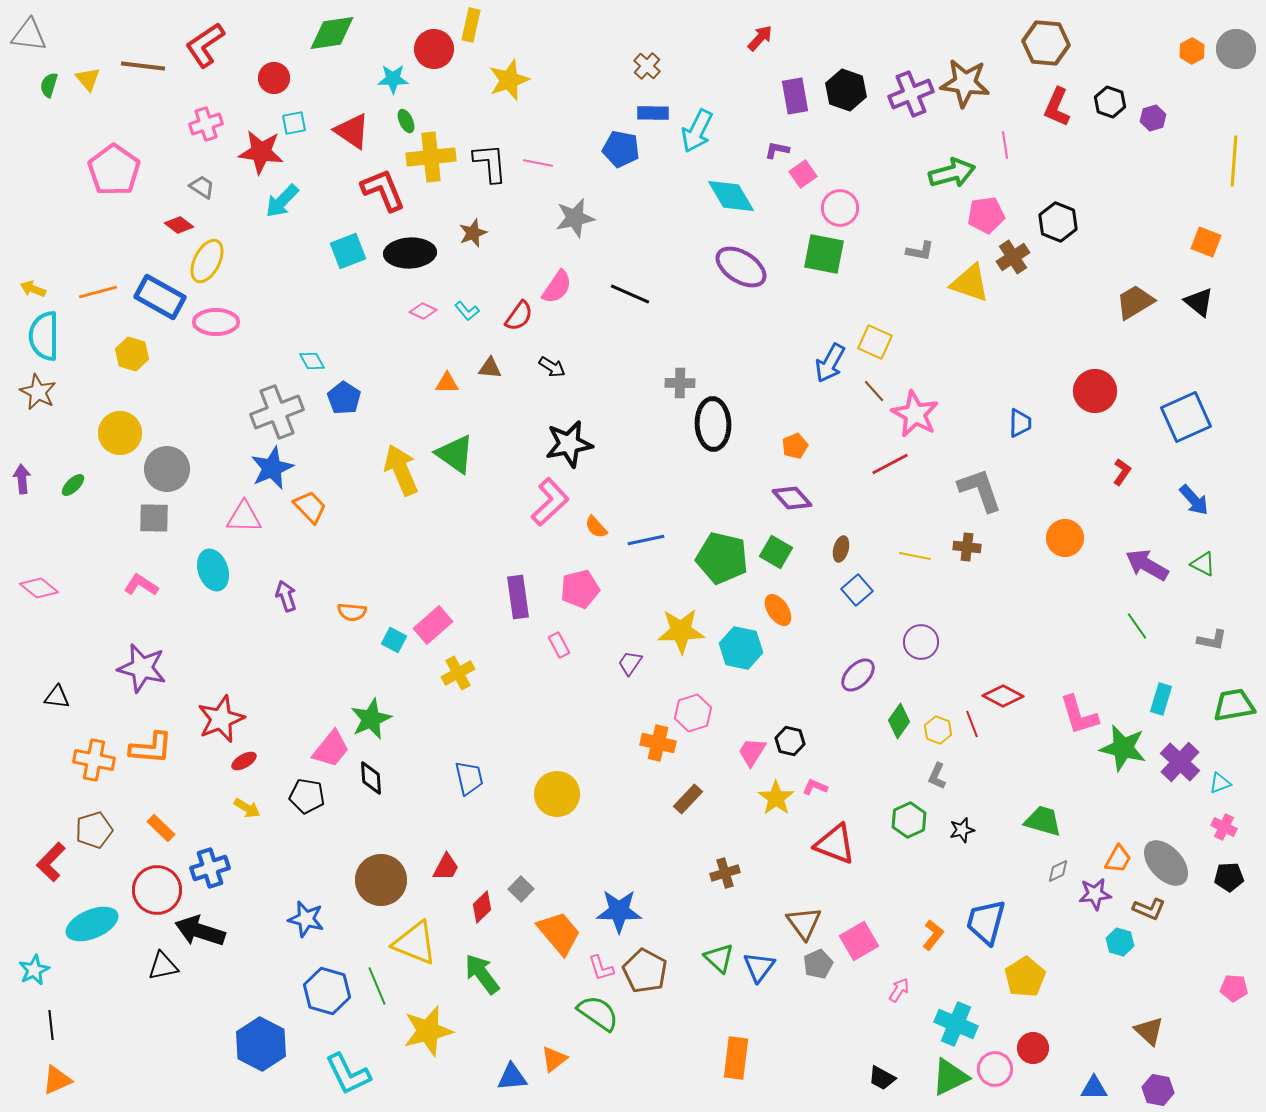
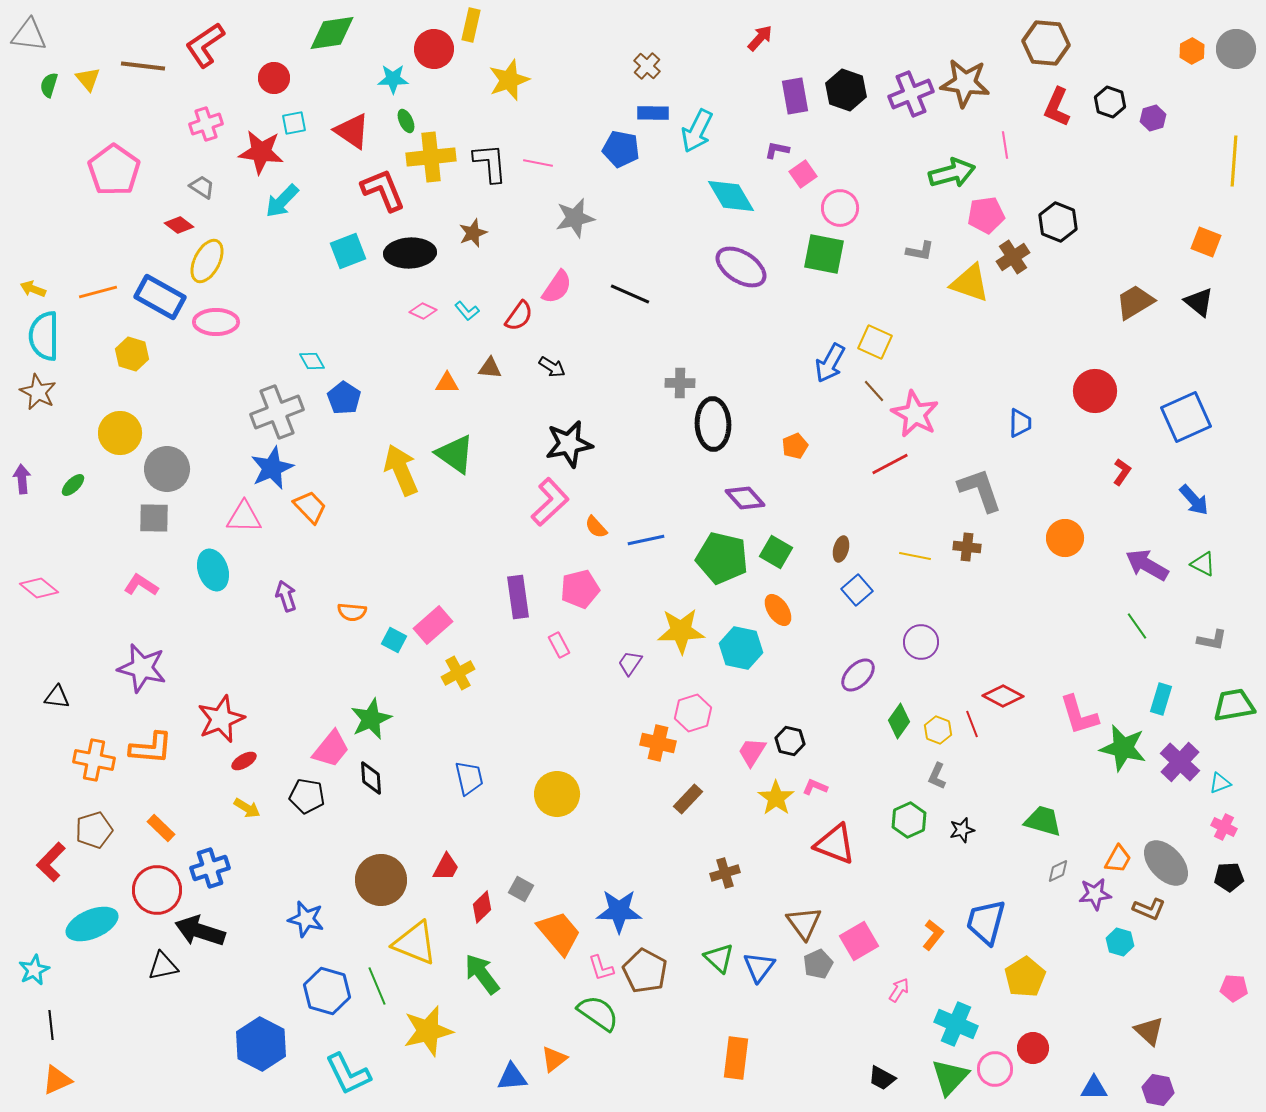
purple diamond at (792, 498): moved 47 px left
gray square at (521, 889): rotated 15 degrees counterclockwise
green triangle at (950, 1077): rotated 21 degrees counterclockwise
